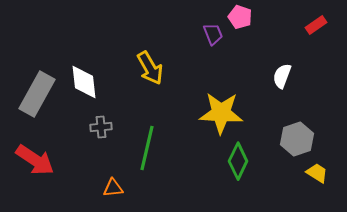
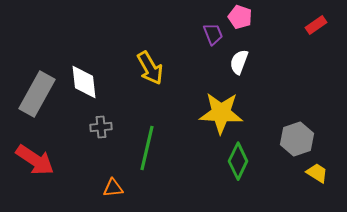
white semicircle: moved 43 px left, 14 px up
